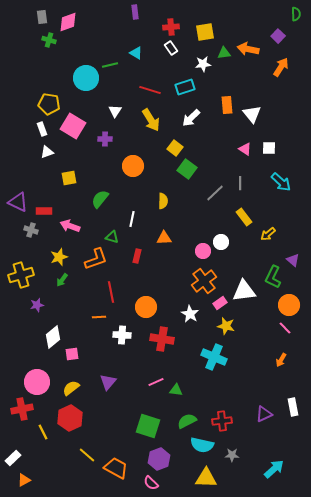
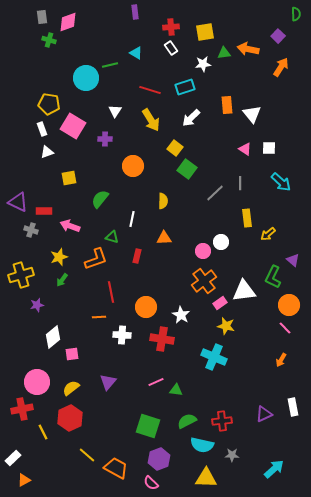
yellow rectangle at (244, 217): moved 3 px right, 1 px down; rotated 30 degrees clockwise
white star at (190, 314): moved 9 px left, 1 px down
